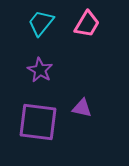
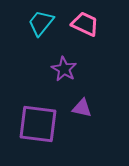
pink trapezoid: moved 2 px left; rotated 96 degrees counterclockwise
purple star: moved 24 px right, 1 px up
purple square: moved 2 px down
